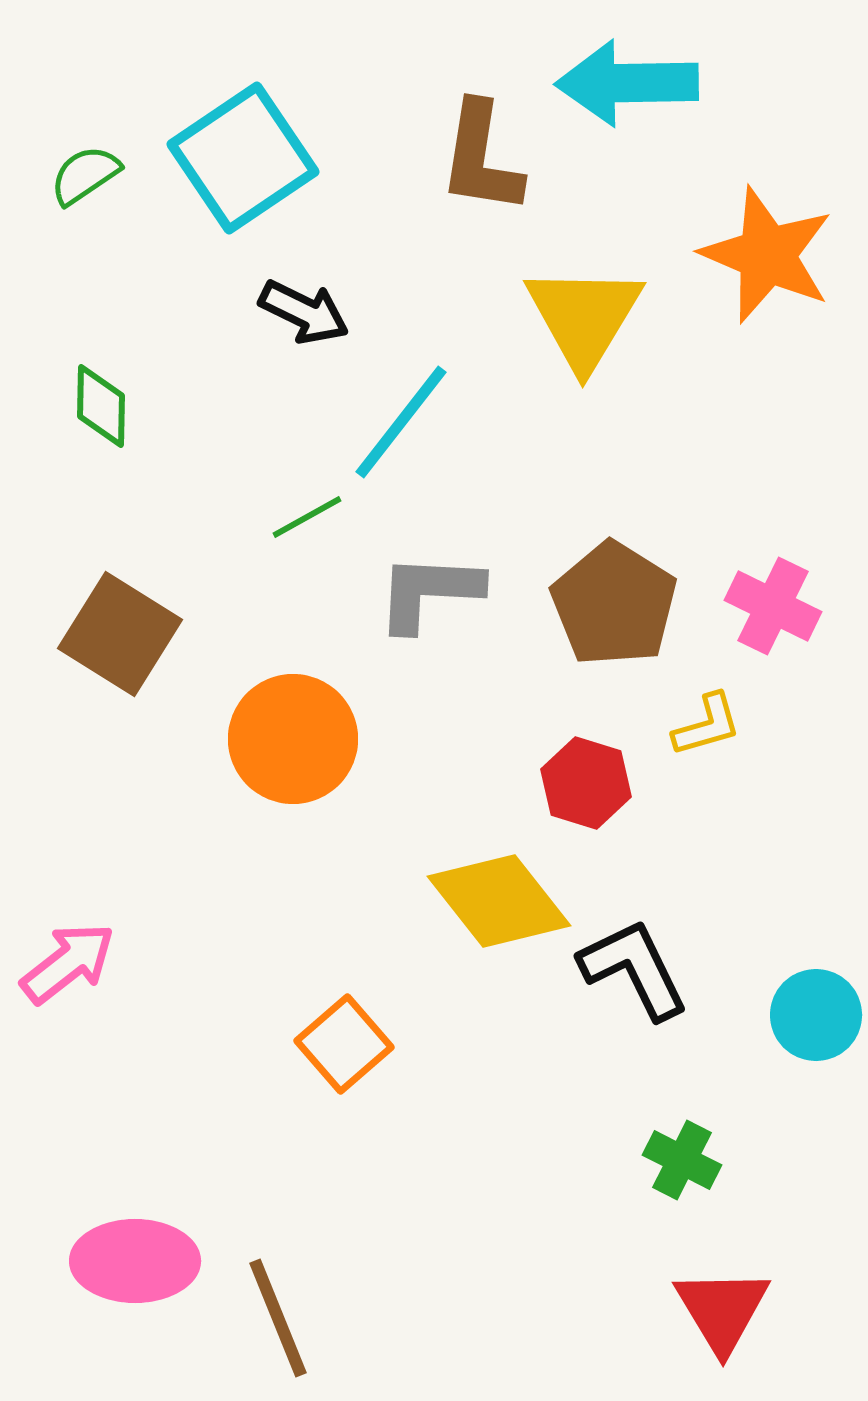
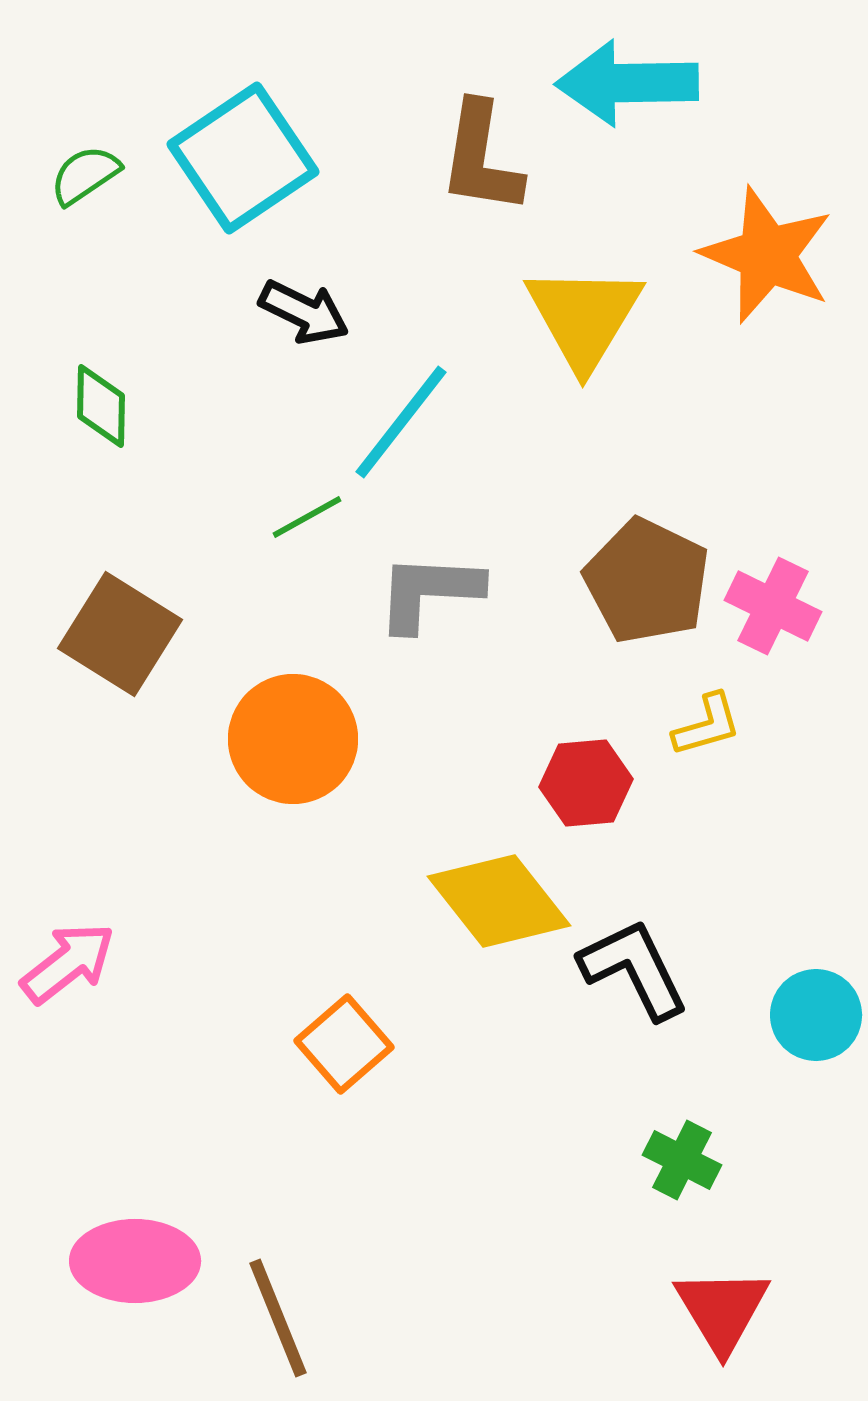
brown pentagon: moved 33 px right, 23 px up; rotated 6 degrees counterclockwise
red hexagon: rotated 22 degrees counterclockwise
